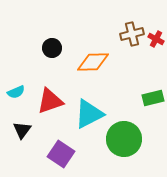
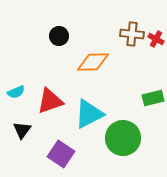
brown cross: rotated 20 degrees clockwise
black circle: moved 7 px right, 12 px up
green circle: moved 1 px left, 1 px up
